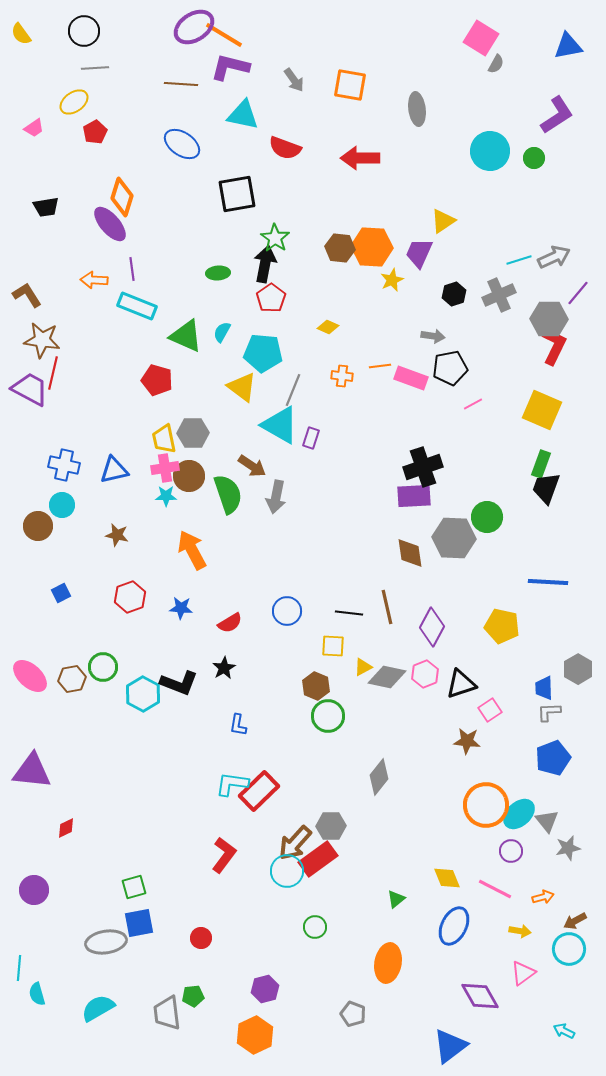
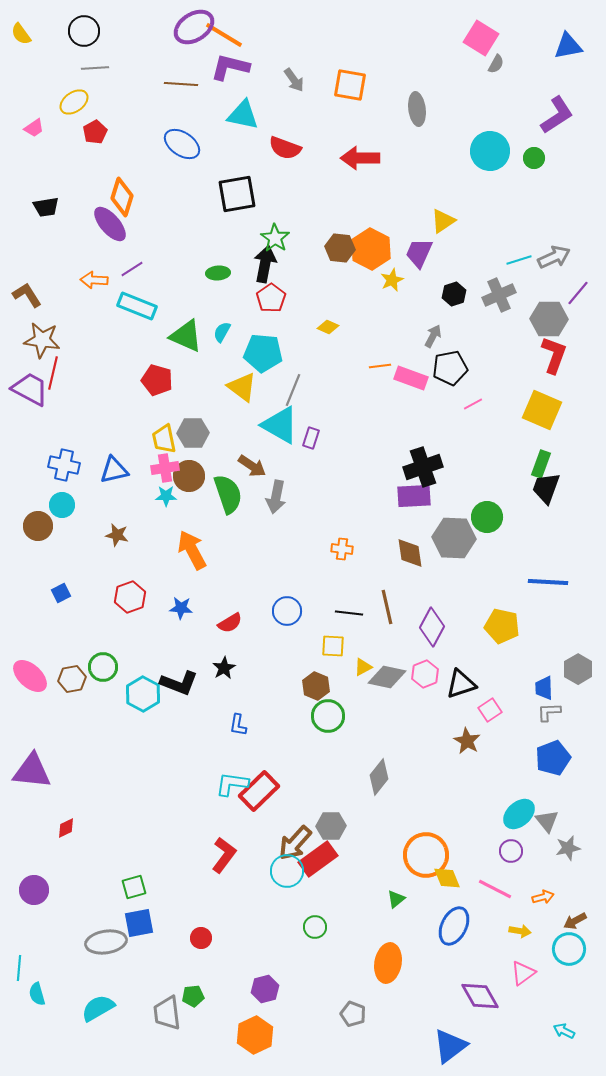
orange hexagon at (372, 247): moved 1 px left, 2 px down; rotated 24 degrees clockwise
purple line at (132, 269): rotated 65 degrees clockwise
gray arrow at (433, 336): rotated 70 degrees counterclockwise
red L-shape at (554, 346): moved 9 px down; rotated 6 degrees counterclockwise
orange cross at (342, 376): moved 173 px down
brown star at (467, 741): rotated 24 degrees clockwise
orange circle at (486, 805): moved 60 px left, 50 px down
